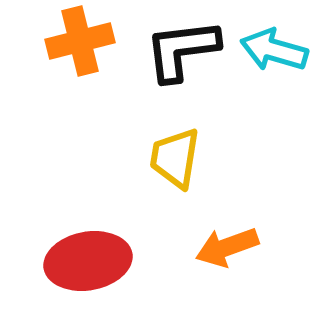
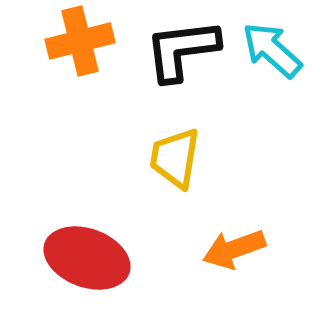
cyan arrow: moved 2 px left; rotated 26 degrees clockwise
orange arrow: moved 7 px right, 2 px down
red ellipse: moved 1 px left, 3 px up; rotated 30 degrees clockwise
